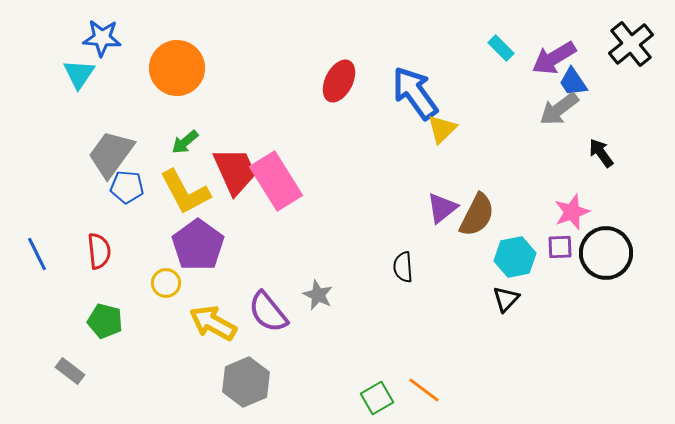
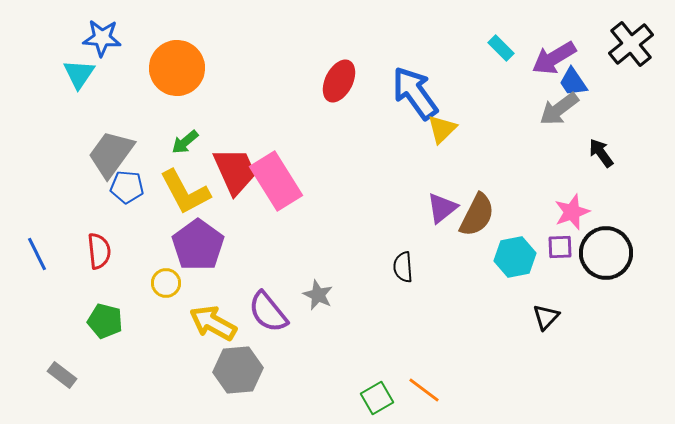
black triangle: moved 40 px right, 18 px down
gray rectangle: moved 8 px left, 4 px down
gray hexagon: moved 8 px left, 12 px up; rotated 18 degrees clockwise
